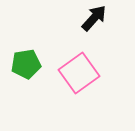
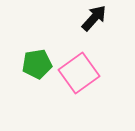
green pentagon: moved 11 px right
